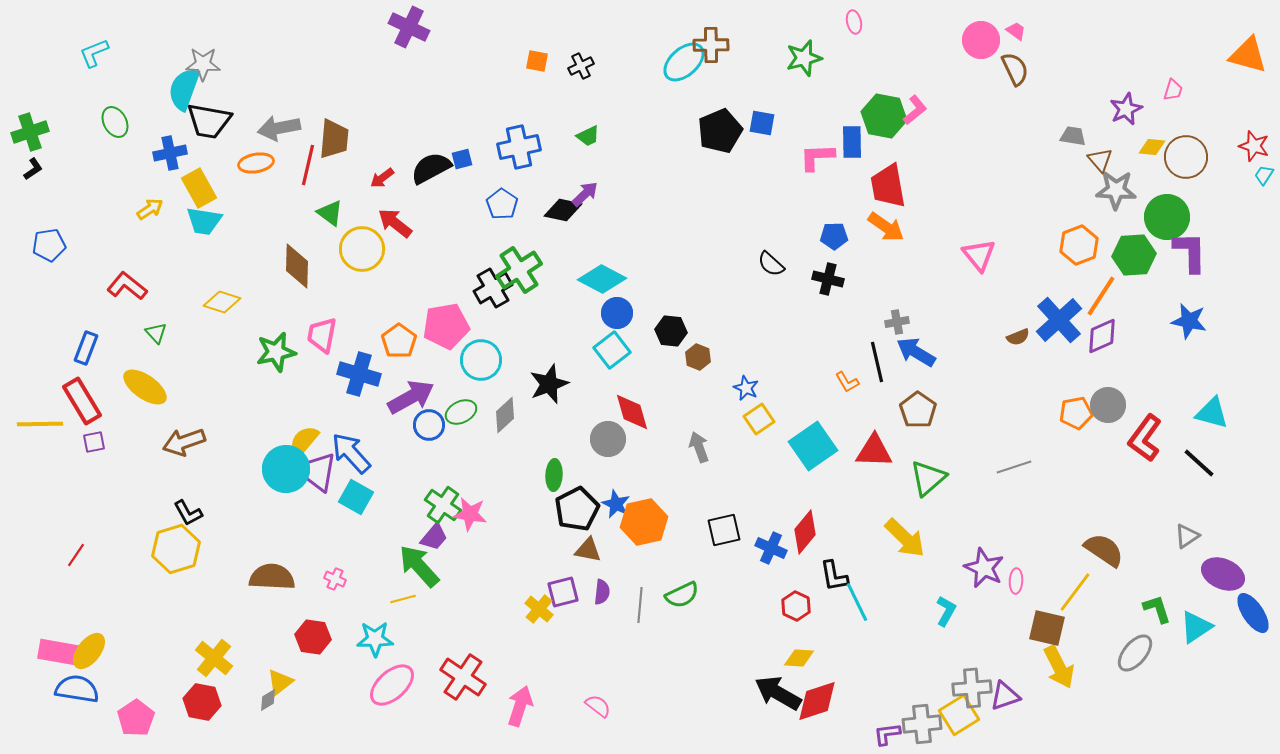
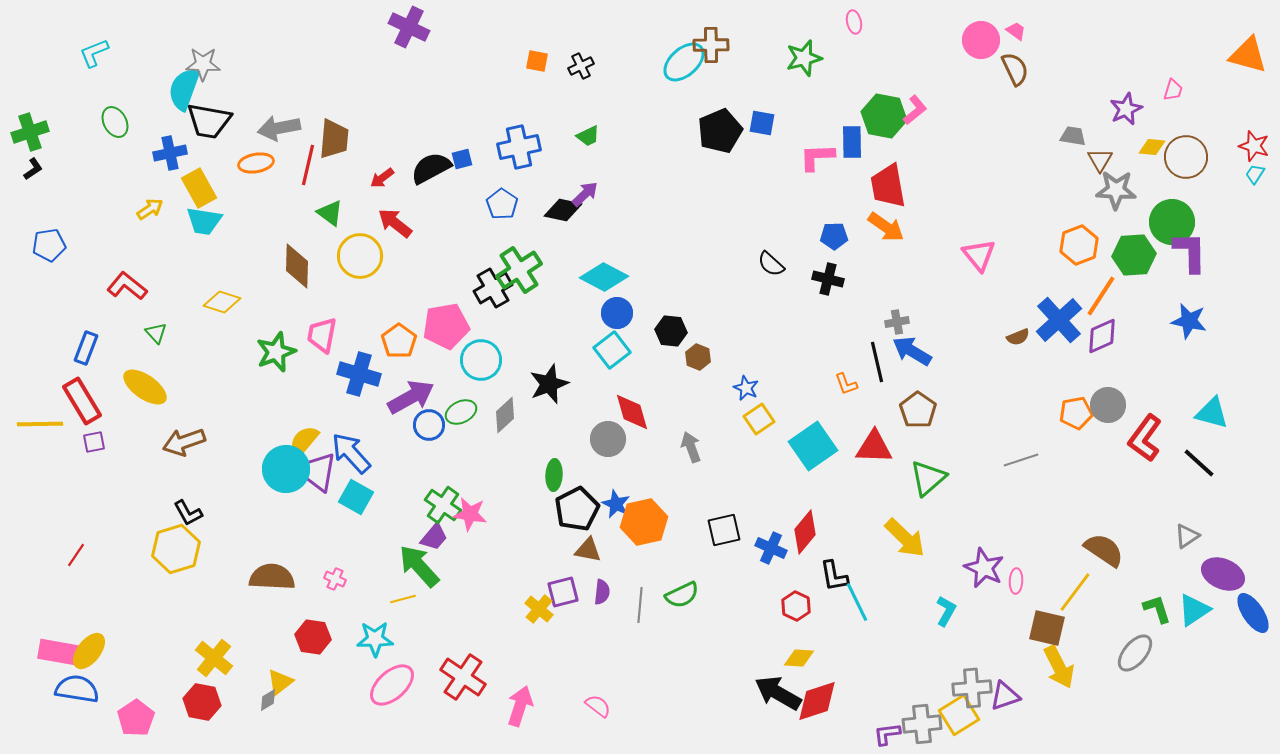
brown triangle at (1100, 160): rotated 12 degrees clockwise
cyan trapezoid at (1264, 175): moved 9 px left, 1 px up
green circle at (1167, 217): moved 5 px right, 5 px down
yellow circle at (362, 249): moved 2 px left, 7 px down
cyan diamond at (602, 279): moved 2 px right, 2 px up
green star at (276, 352): rotated 9 degrees counterclockwise
blue arrow at (916, 352): moved 4 px left, 1 px up
orange L-shape at (847, 382): moved 1 px left, 2 px down; rotated 10 degrees clockwise
gray arrow at (699, 447): moved 8 px left
red triangle at (874, 451): moved 4 px up
gray line at (1014, 467): moved 7 px right, 7 px up
cyan triangle at (1196, 627): moved 2 px left, 17 px up
